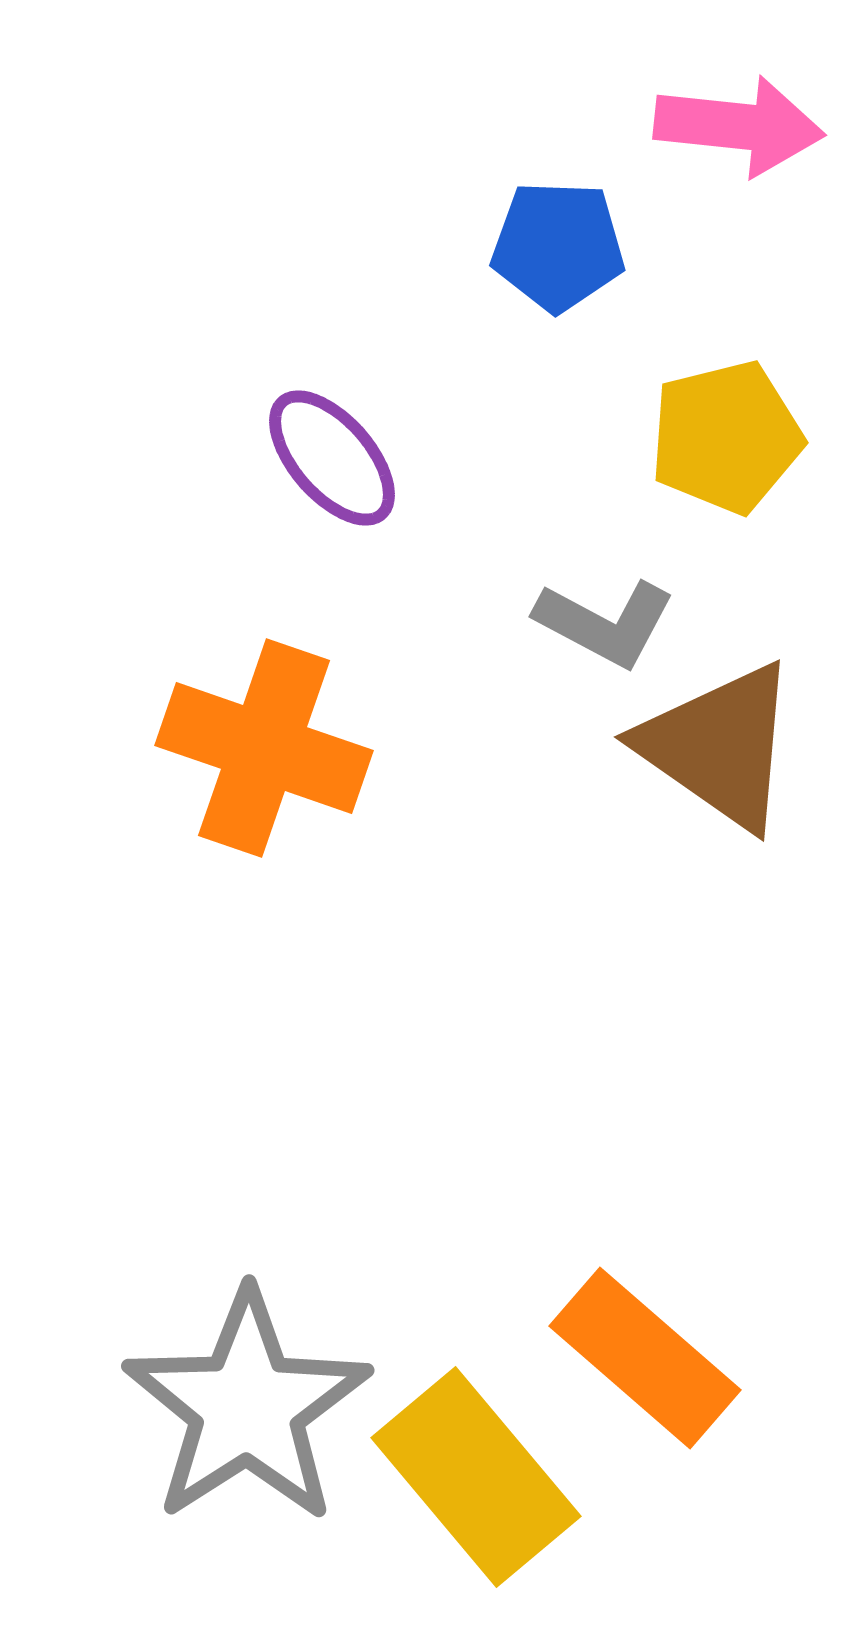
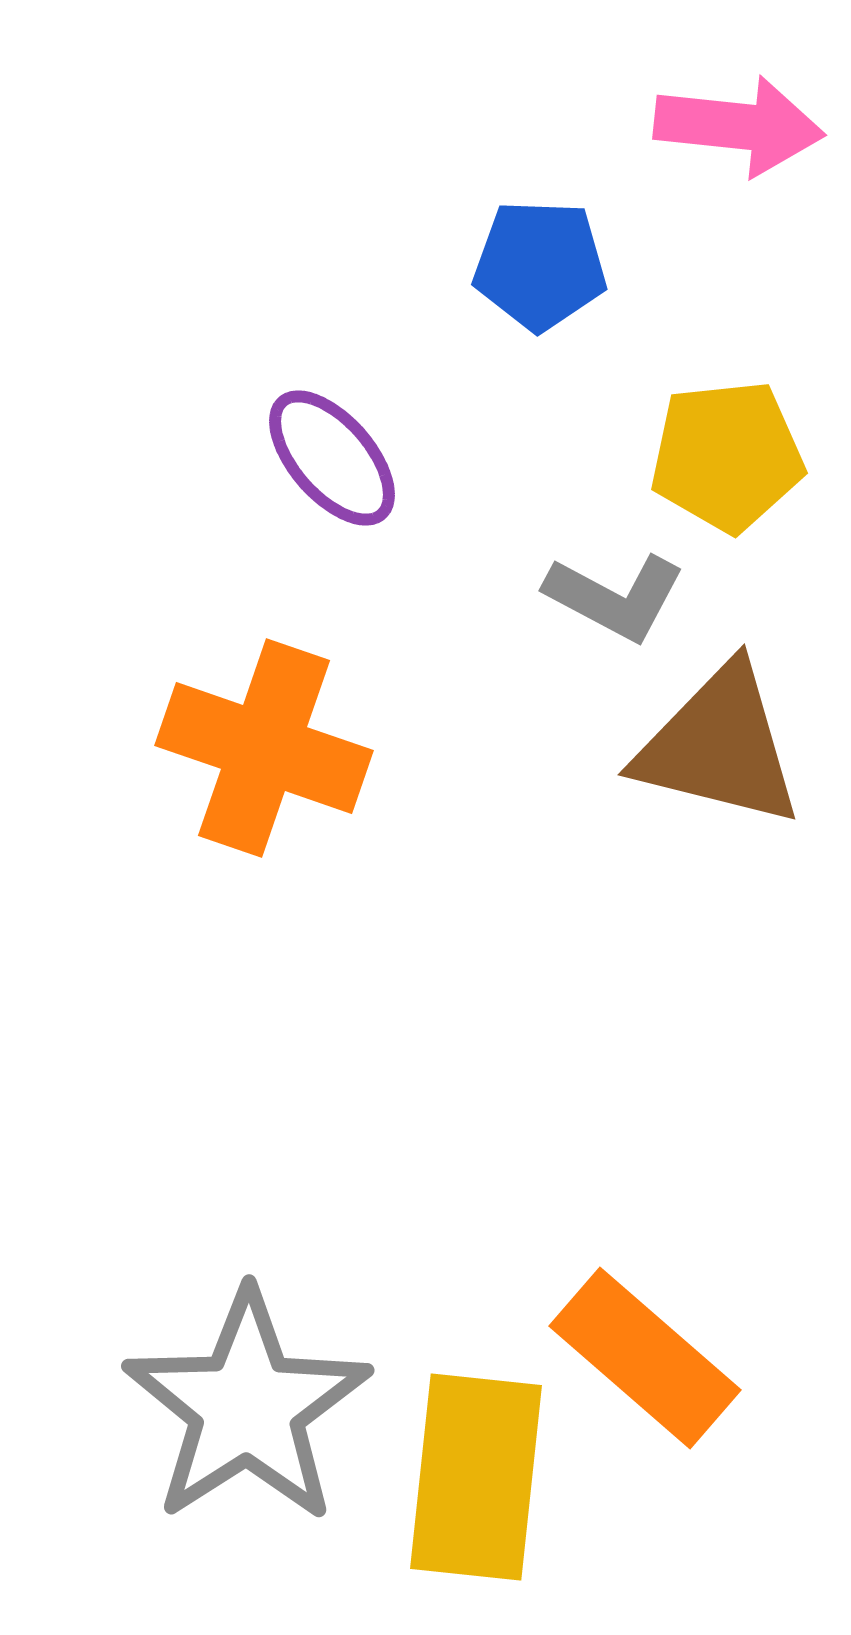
blue pentagon: moved 18 px left, 19 px down
yellow pentagon: moved 1 px right, 19 px down; rotated 8 degrees clockwise
gray L-shape: moved 10 px right, 26 px up
brown triangle: rotated 21 degrees counterclockwise
yellow rectangle: rotated 46 degrees clockwise
